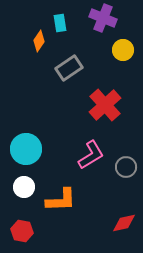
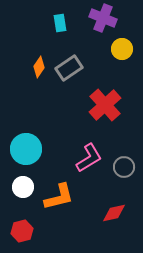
orange diamond: moved 26 px down
yellow circle: moved 1 px left, 1 px up
pink L-shape: moved 2 px left, 3 px down
gray circle: moved 2 px left
white circle: moved 1 px left
orange L-shape: moved 2 px left, 3 px up; rotated 12 degrees counterclockwise
red diamond: moved 10 px left, 10 px up
red hexagon: rotated 25 degrees counterclockwise
